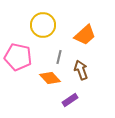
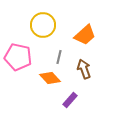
brown arrow: moved 3 px right, 1 px up
purple rectangle: rotated 14 degrees counterclockwise
